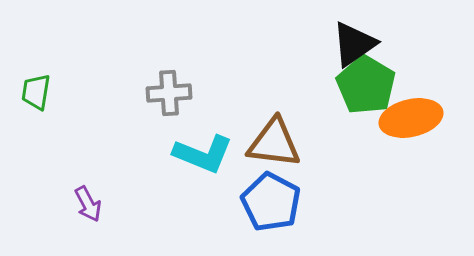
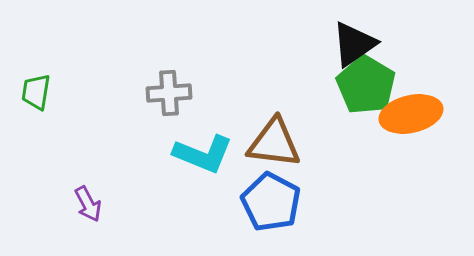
orange ellipse: moved 4 px up
